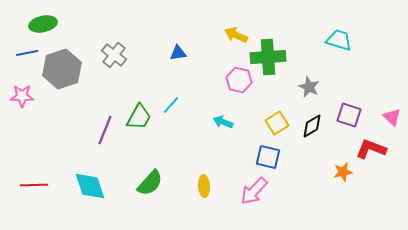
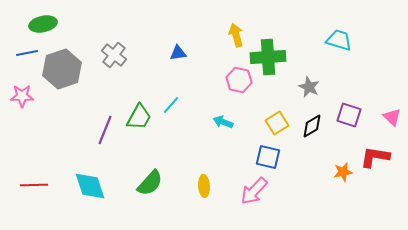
yellow arrow: rotated 50 degrees clockwise
red L-shape: moved 4 px right, 8 px down; rotated 12 degrees counterclockwise
